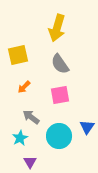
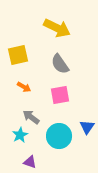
yellow arrow: rotated 80 degrees counterclockwise
orange arrow: rotated 104 degrees counterclockwise
cyan star: moved 3 px up
purple triangle: rotated 40 degrees counterclockwise
